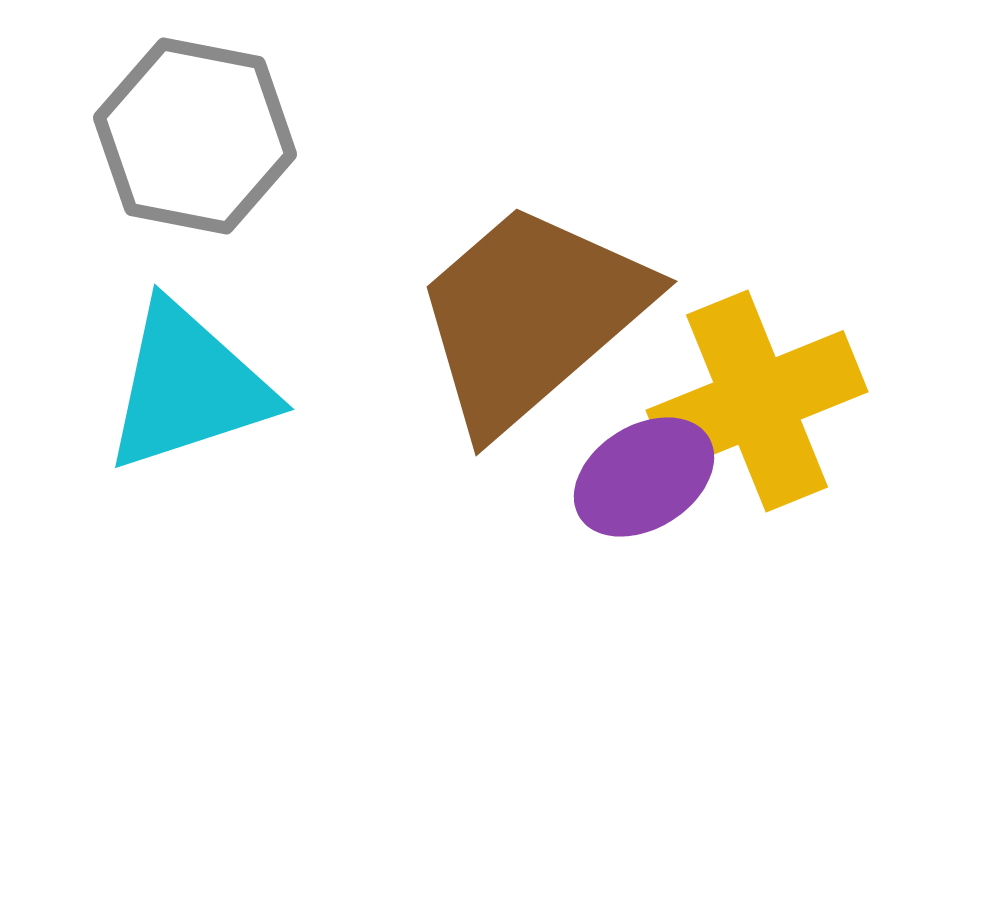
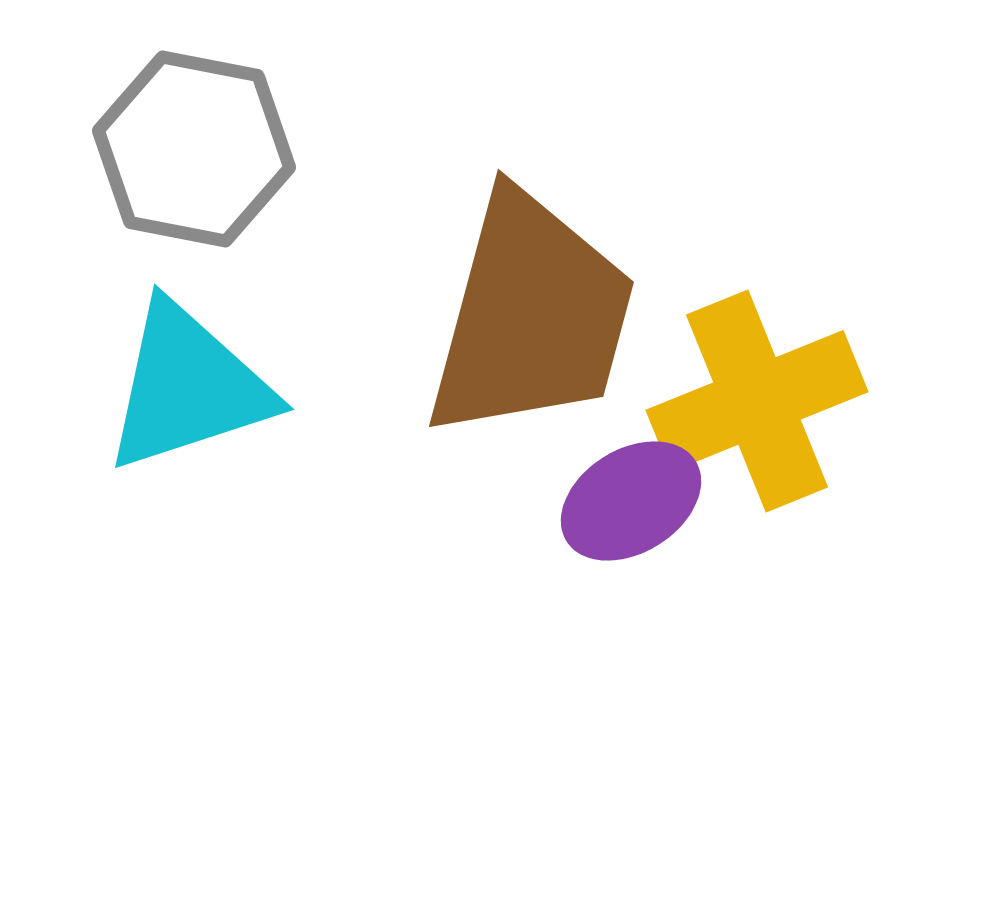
gray hexagon: moved 1 px left, 13 px down
brown trapezoid: rotated 146 degrees clockwise
purple ellipse: moved 13 px left, 24 px down
